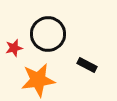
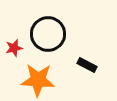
orange star: rotated 12 degrees clockwise
